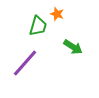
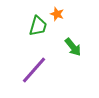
green arrow: rotated 18 degrees clockwise
purple line: moved 9 px right, 7 px down
